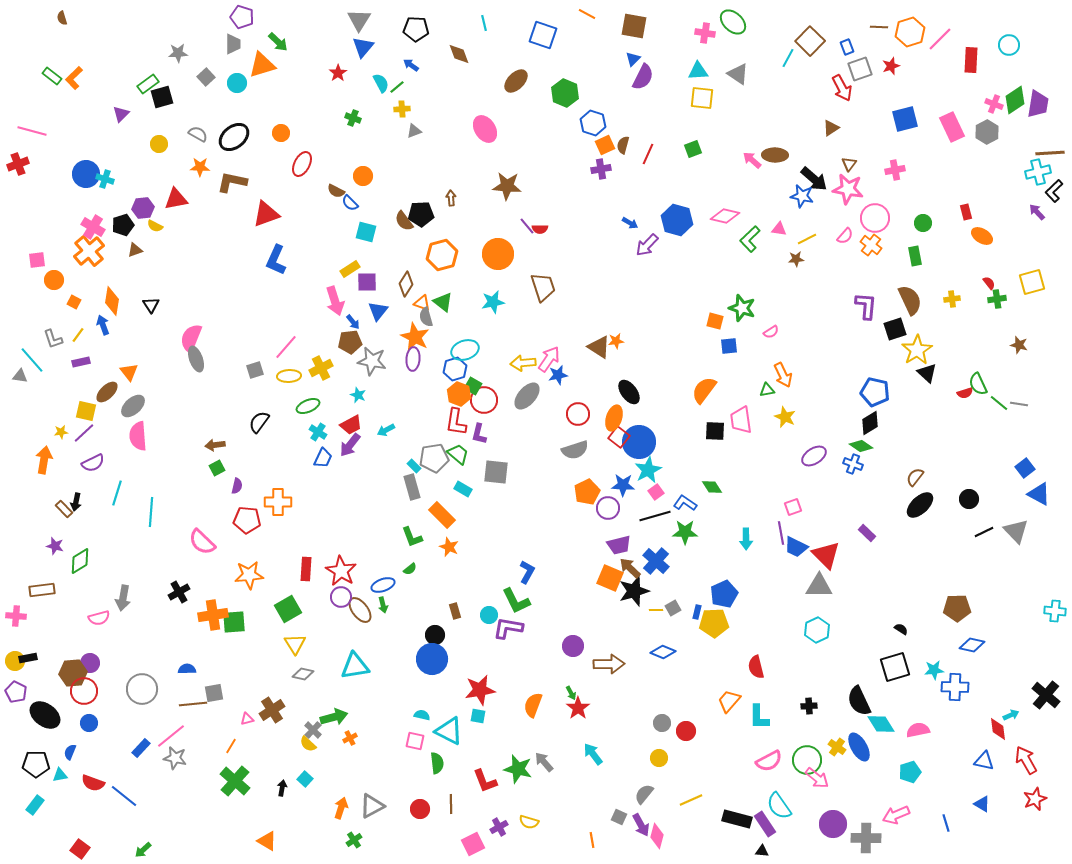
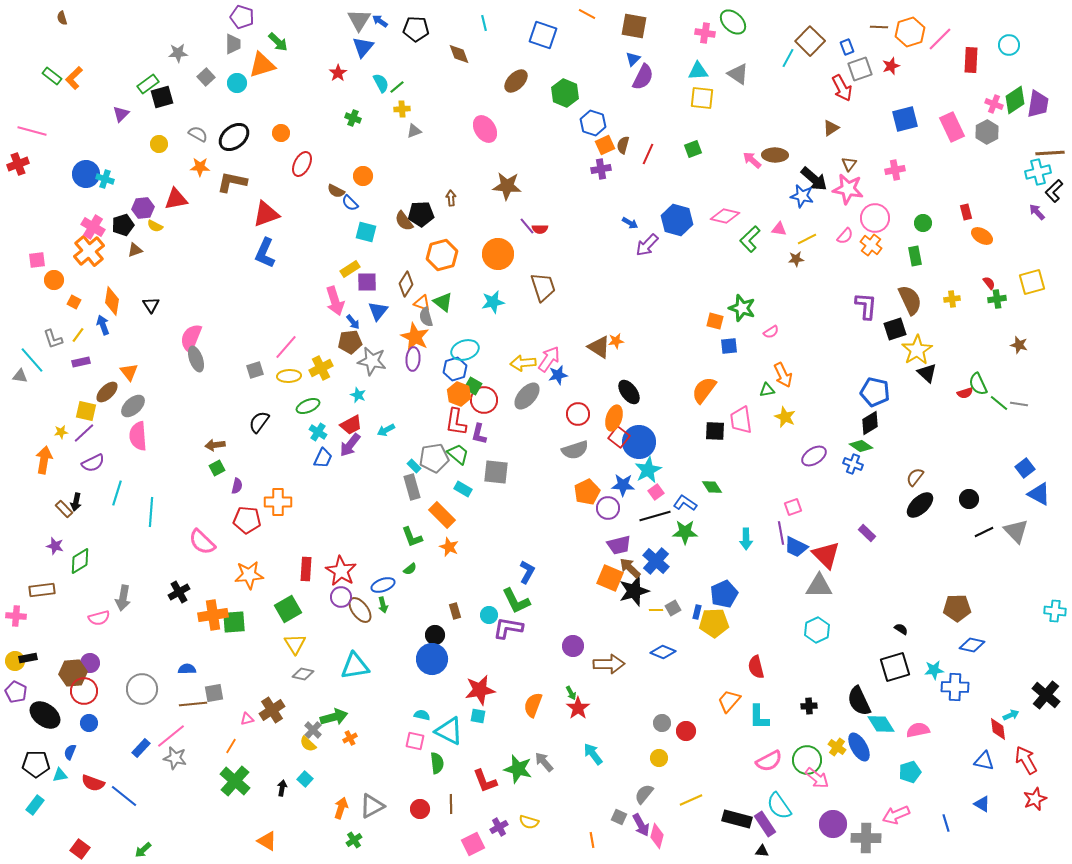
blue arrow at (411, 65): moved 31 px left, 44 px up
blue L-shape at (276, 260): moved 11 px left, 7 px up
